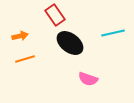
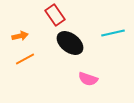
orange line: rotated 12 degrees counterclockwise
